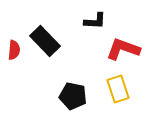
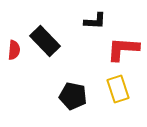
red L-shape: rotated 16 degrees counterclockwise
